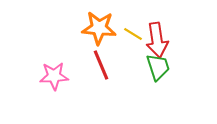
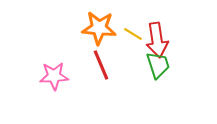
green trapezoid: moved 2 px up
